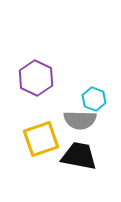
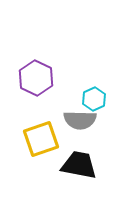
cyan hexagon: rotated 15 degrees clockwise
black trapezoid: moved 9 px down
